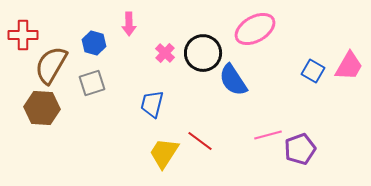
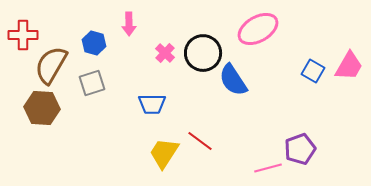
pink ellipse: moved 3 px right
blue trapezoid: rotated 104 degrees counterclockwise
pink line: moved 33 px down
